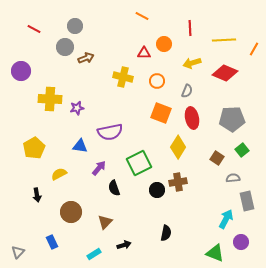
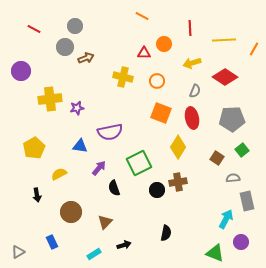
red diamond at (225, 73): moved 4 px down; rotated 10 degrees clockwise
gray semicircle at (187, 91): moved 8 px right
yellow cross at (50, 99): rotated 10 degrees counterclockwise
gray triangle at (18, 252): rotated 16 degrees clockwise
